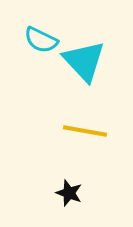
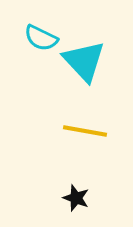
cyan semicircle: moved 2 px up
black star: moved 7 px right, 5 px down
